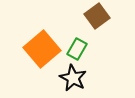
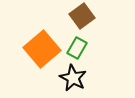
brown square: moved 15 px left
green rectangle: moved 1 px up
